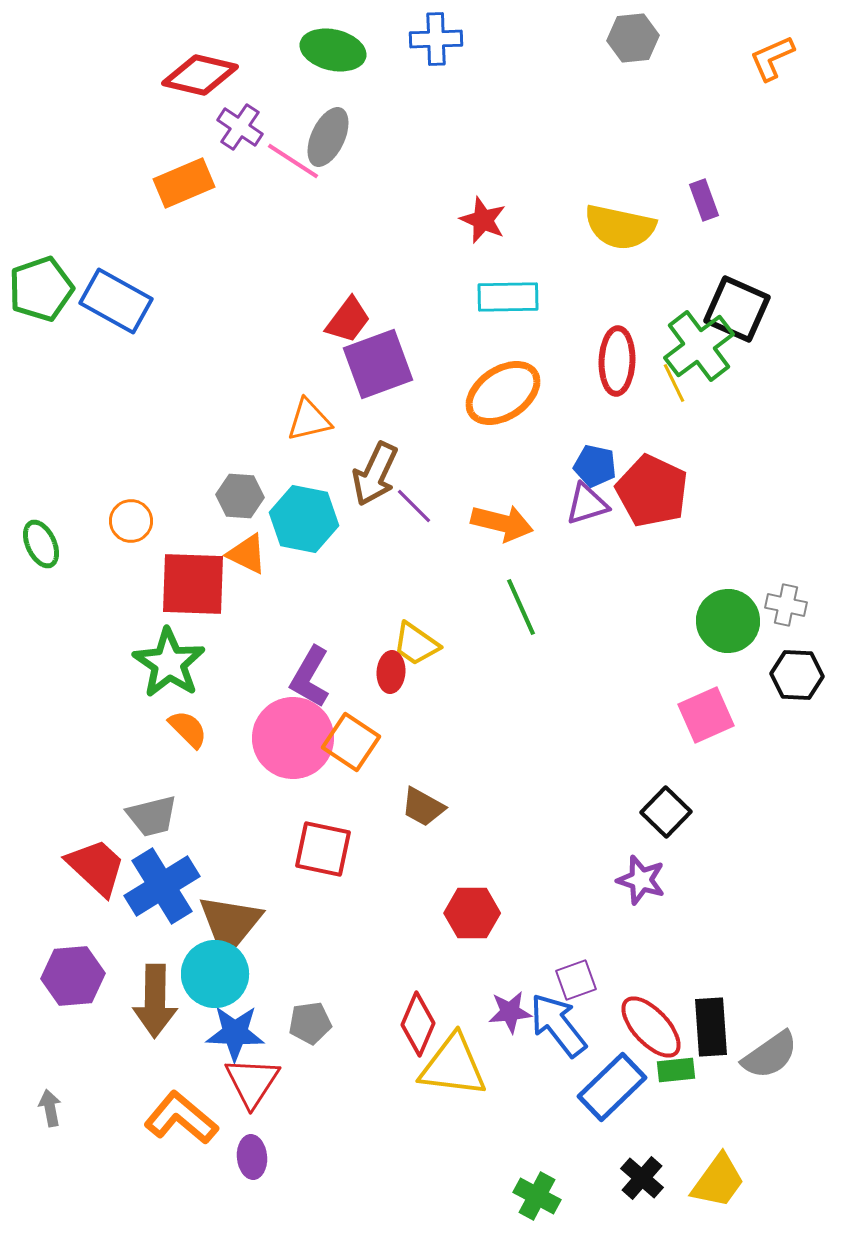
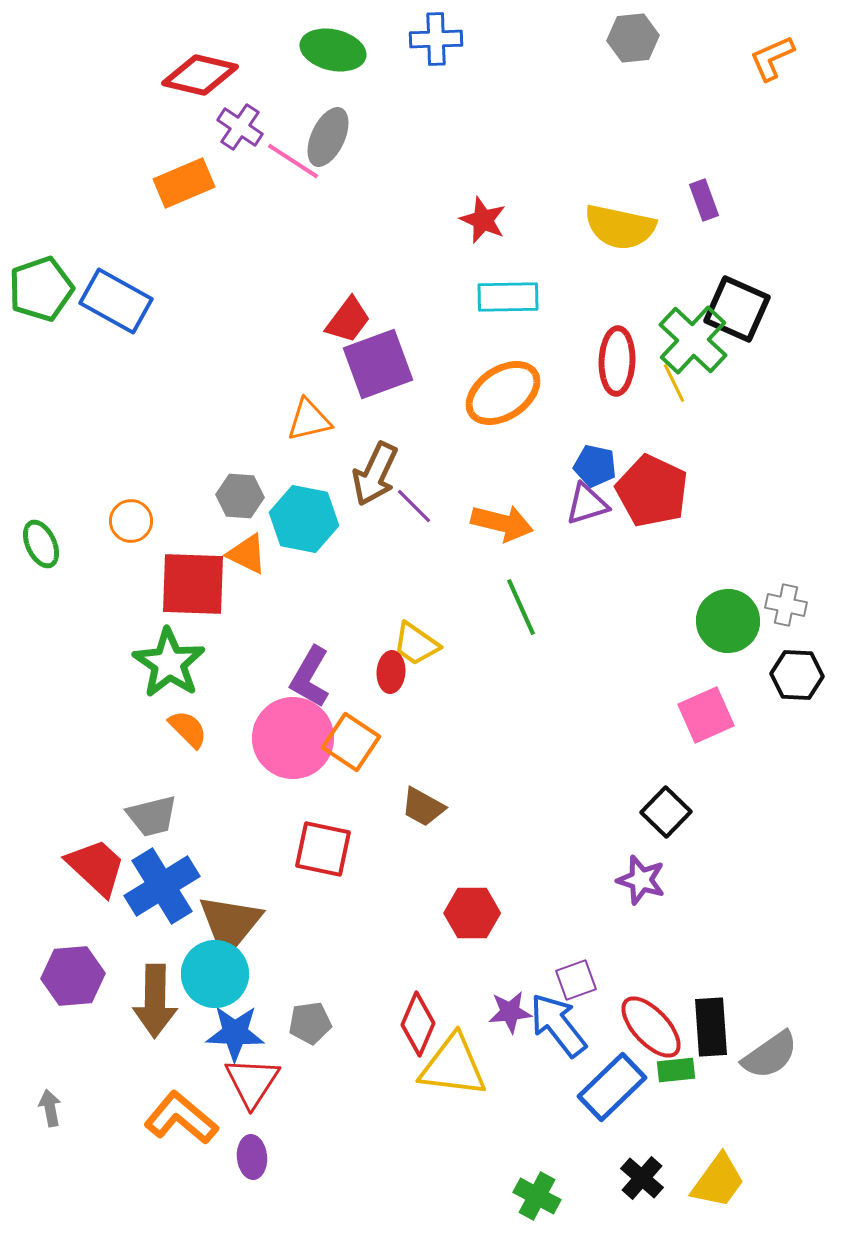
green cross at (699, 346): moved 6 px left, 6 px up; rotated 10 degrees counterclockwise
